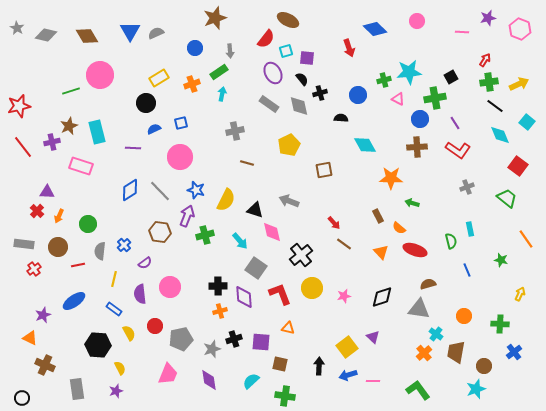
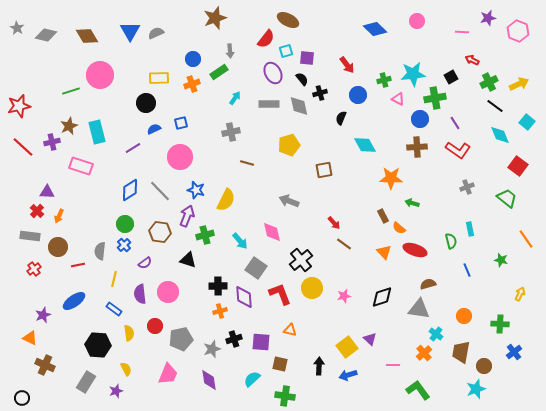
pink hexagon at (520, 29): moved 2 px left, 2 px down
blue circle at (195, 48): moved 2 px left, 11 px down
red arrow at (349, 48): moved 2 px left, 17 px down; rotated 18 degrees counterclockwise
red arrow at (485, 60): moved 13 px left; rotated 96 degrees counterclockwise
cyan star at (409, 72): moved 4 px right, 2 px down
yellow rectangle at (159, 78): rotated 30 degrees clockwise
green cross at (489, 82): rotated 18 degrees counterclockwise
cyan arrow at (222, 94): moved 13 px right, 4 px down; rotated 24 degrees clockwise
gray rectangle at (269, 104): rotated 36 degrees counterclockwise
black semicircle at (341, 118): rotated 72 degrees counterclockwise
gray cross at (235, 131): moved 4 px left, 1 px down
yellow pentagon at (289, 145): rotated 10 degrees clockwise
red line at (23, 147): rotated 10 degrees counterclockwise
purple line at (133, 148): rotated 35 degrees counterclockwise
black triangle at (255, 210): moved 67 px left, 50 px down
brown rectangle at (378, 216): moved 5 px right
green circle at (88, 224): moved 37 px right
gray rectangle at (24, 244): moved 6 px right, 8 px up
orange triangle at (381, 252): moved 3 px right
black cross at (301, 255): moved 5 px down
pink circle at (170, 287): moved 2 px left, 5 px down
orange triangle at (288, 328): moved 2 px right, 2 px down
yellow semicircle at (129, 333): rotated 21 degrees clockwise
purple triangle at (373, 337): moved 3 px left, 2 px down
brown trapezoid at (456, 352): moved 5 px right
yellow semicircle at (120, 368): moved 6 px right, 1 px down
cyan semicircle at (251, 381): moved 1 px right, 2 px up
pink line at (373, 381): moved 20 px right, 16 px up
gray rectangle at (77, 389): moved 9 px right, 7 px up; rotated 40 degrees clockwise
